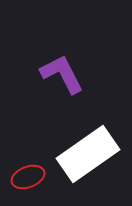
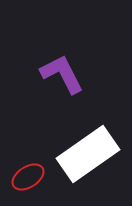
red ellipse: rotated 12 degrees counterclockwise
